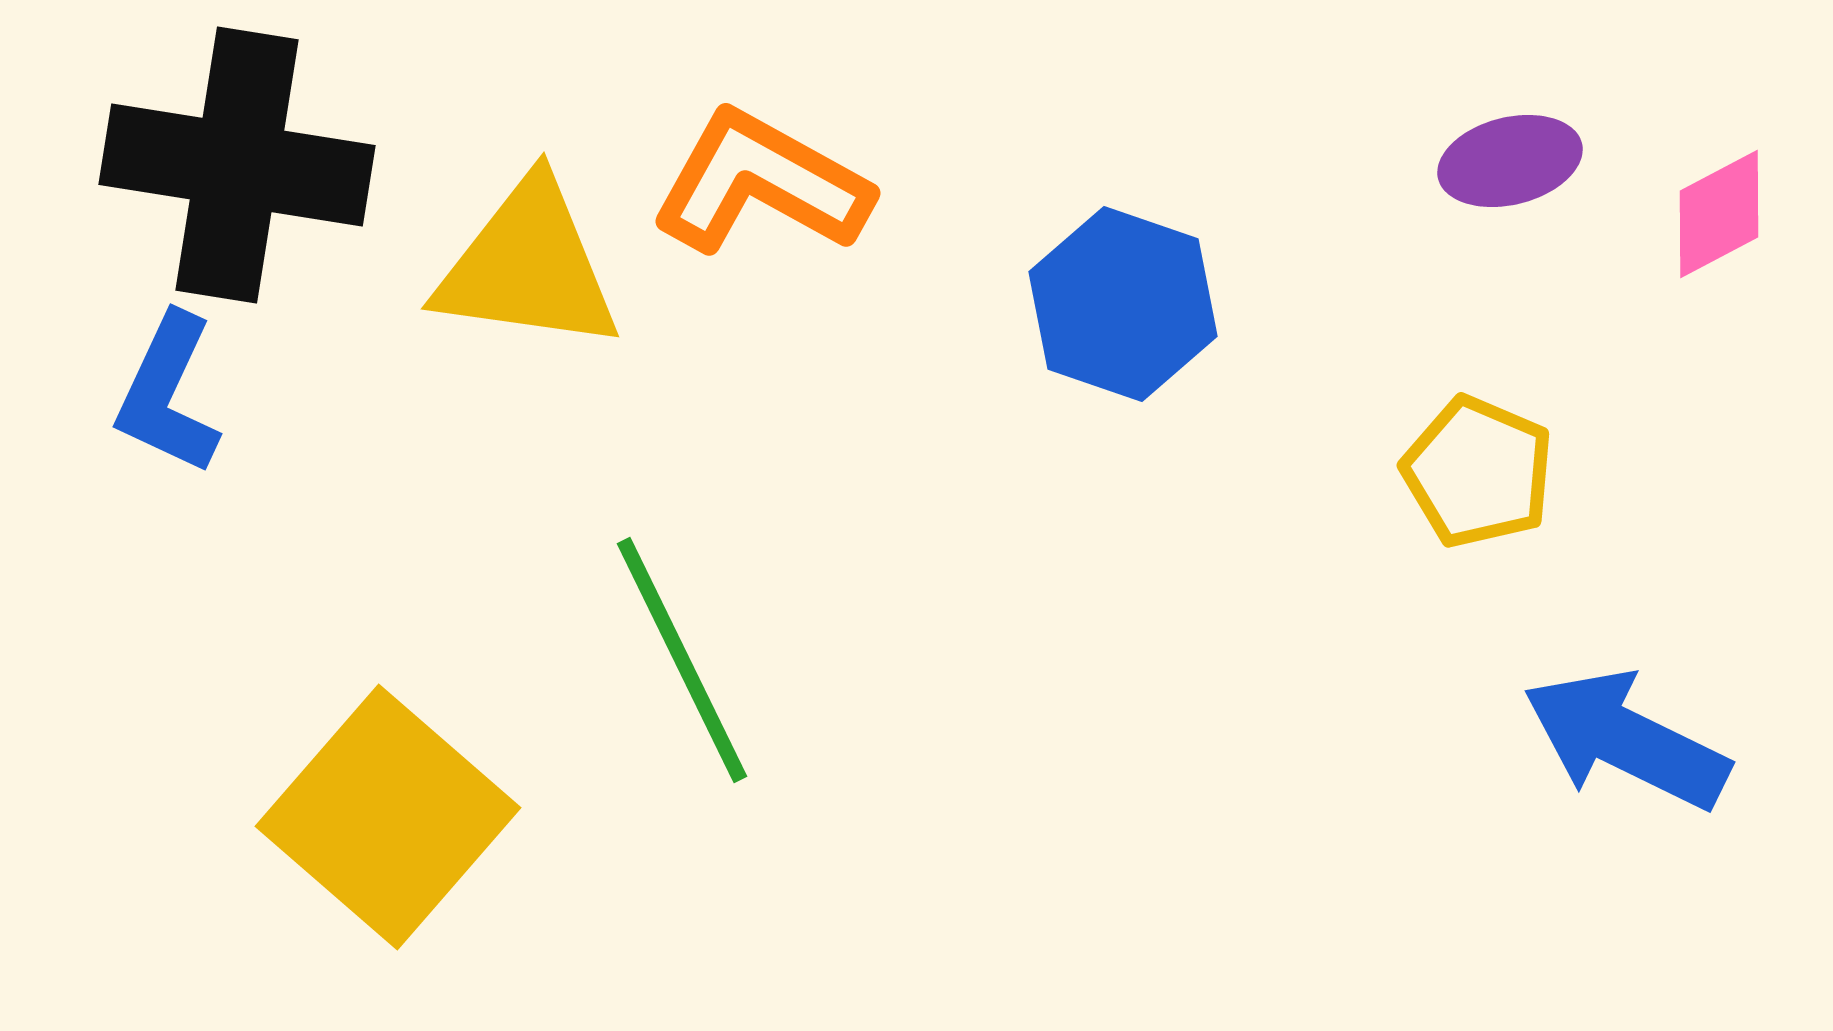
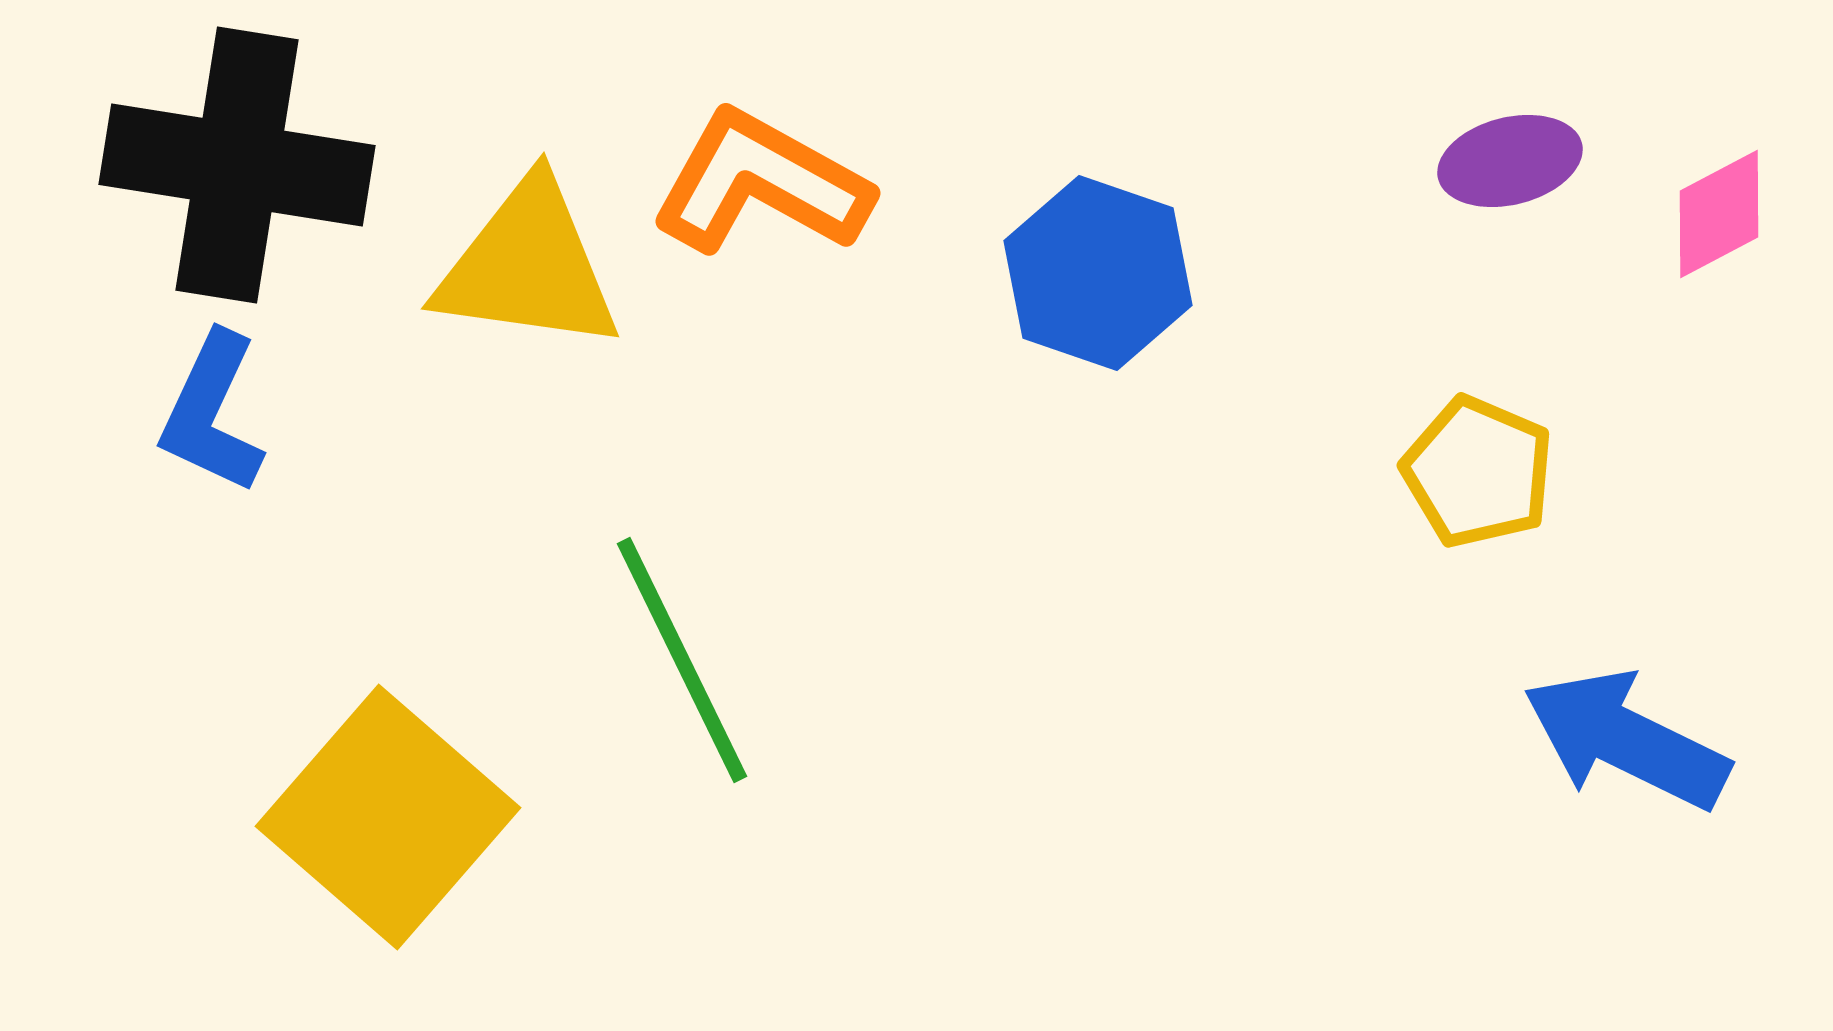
blue hexagon: moved 25 px left, 31 px up
blue L-shape: moved 44 px right, 19 px down
